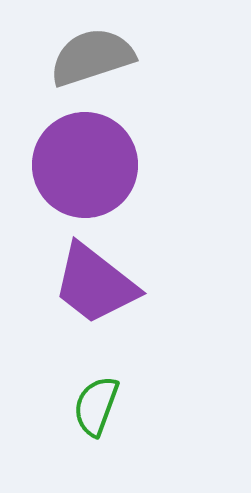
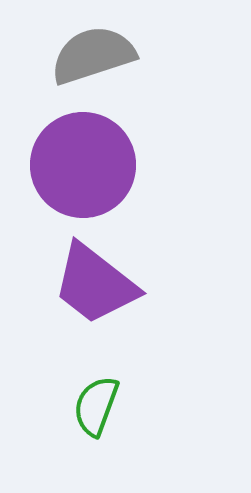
gray semicircle: moved 1 px right, 2 px up
purple circle: moved 2 px left
